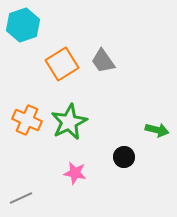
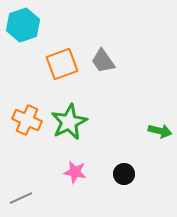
orange square: rotated 12 degrees clockwise
green arrow: moved 3 px right, 1 px down
black circle: moved 17 px down
pink star: moved 1 px up
